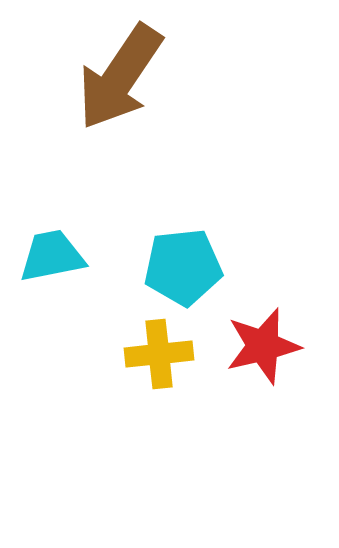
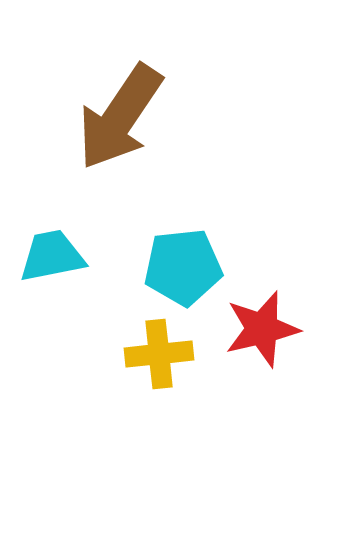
brown arrow: moved 40 px down
red star: moved 1 px left, 17 px up
